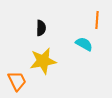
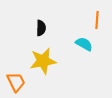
orange trapezoid: moved 1 px left, 1 px down
